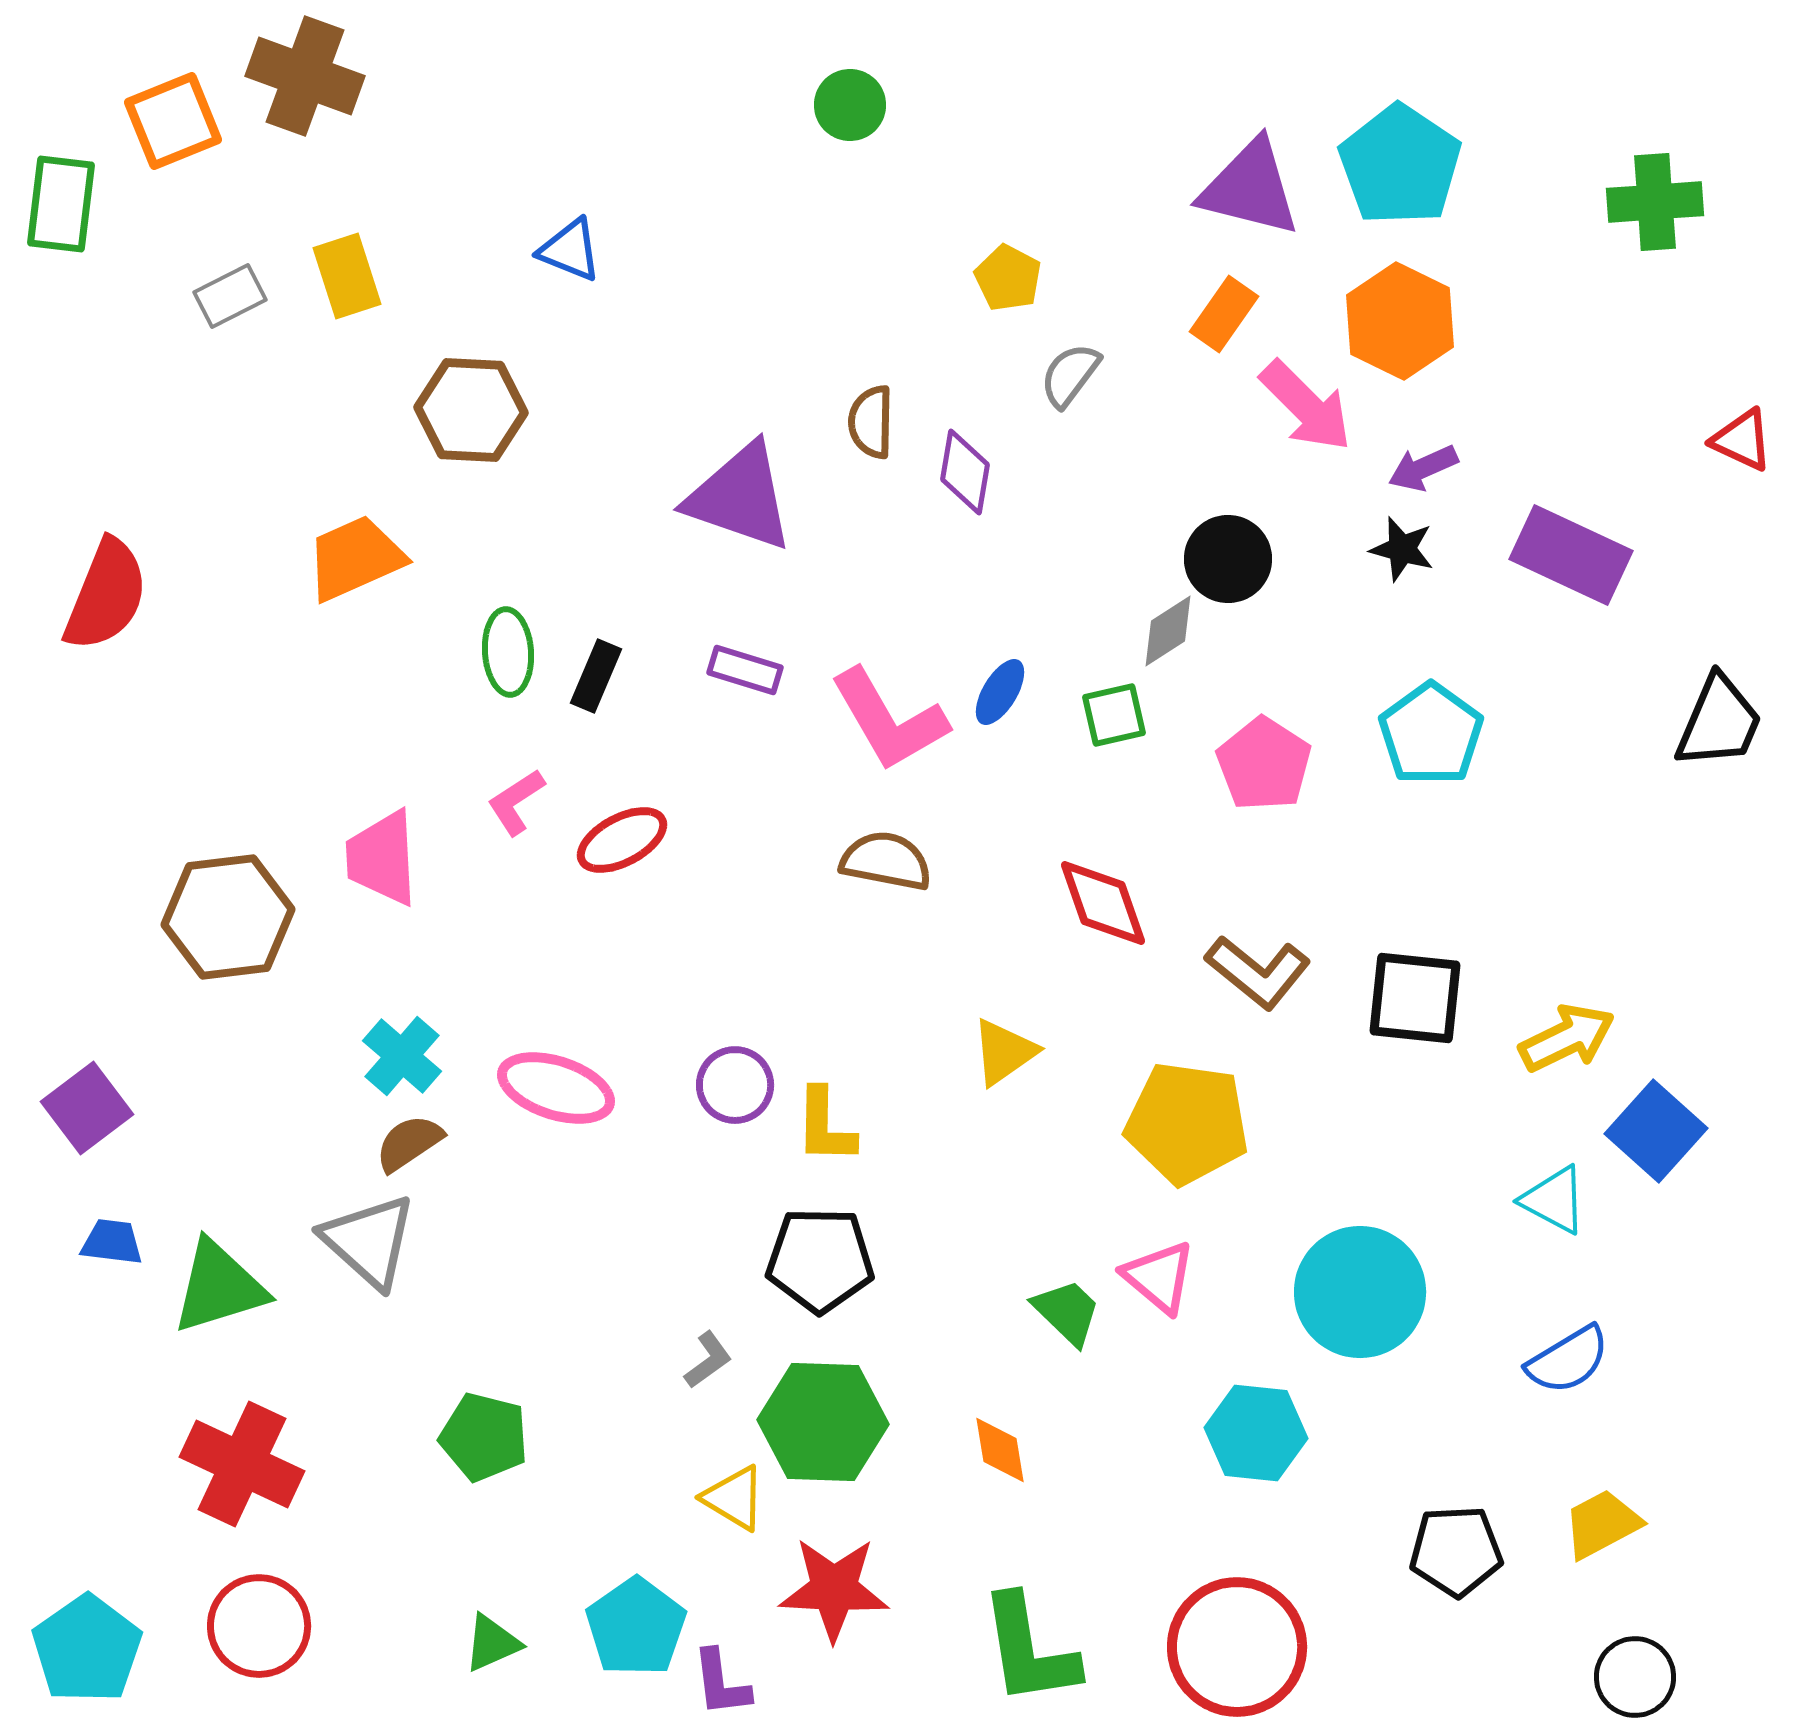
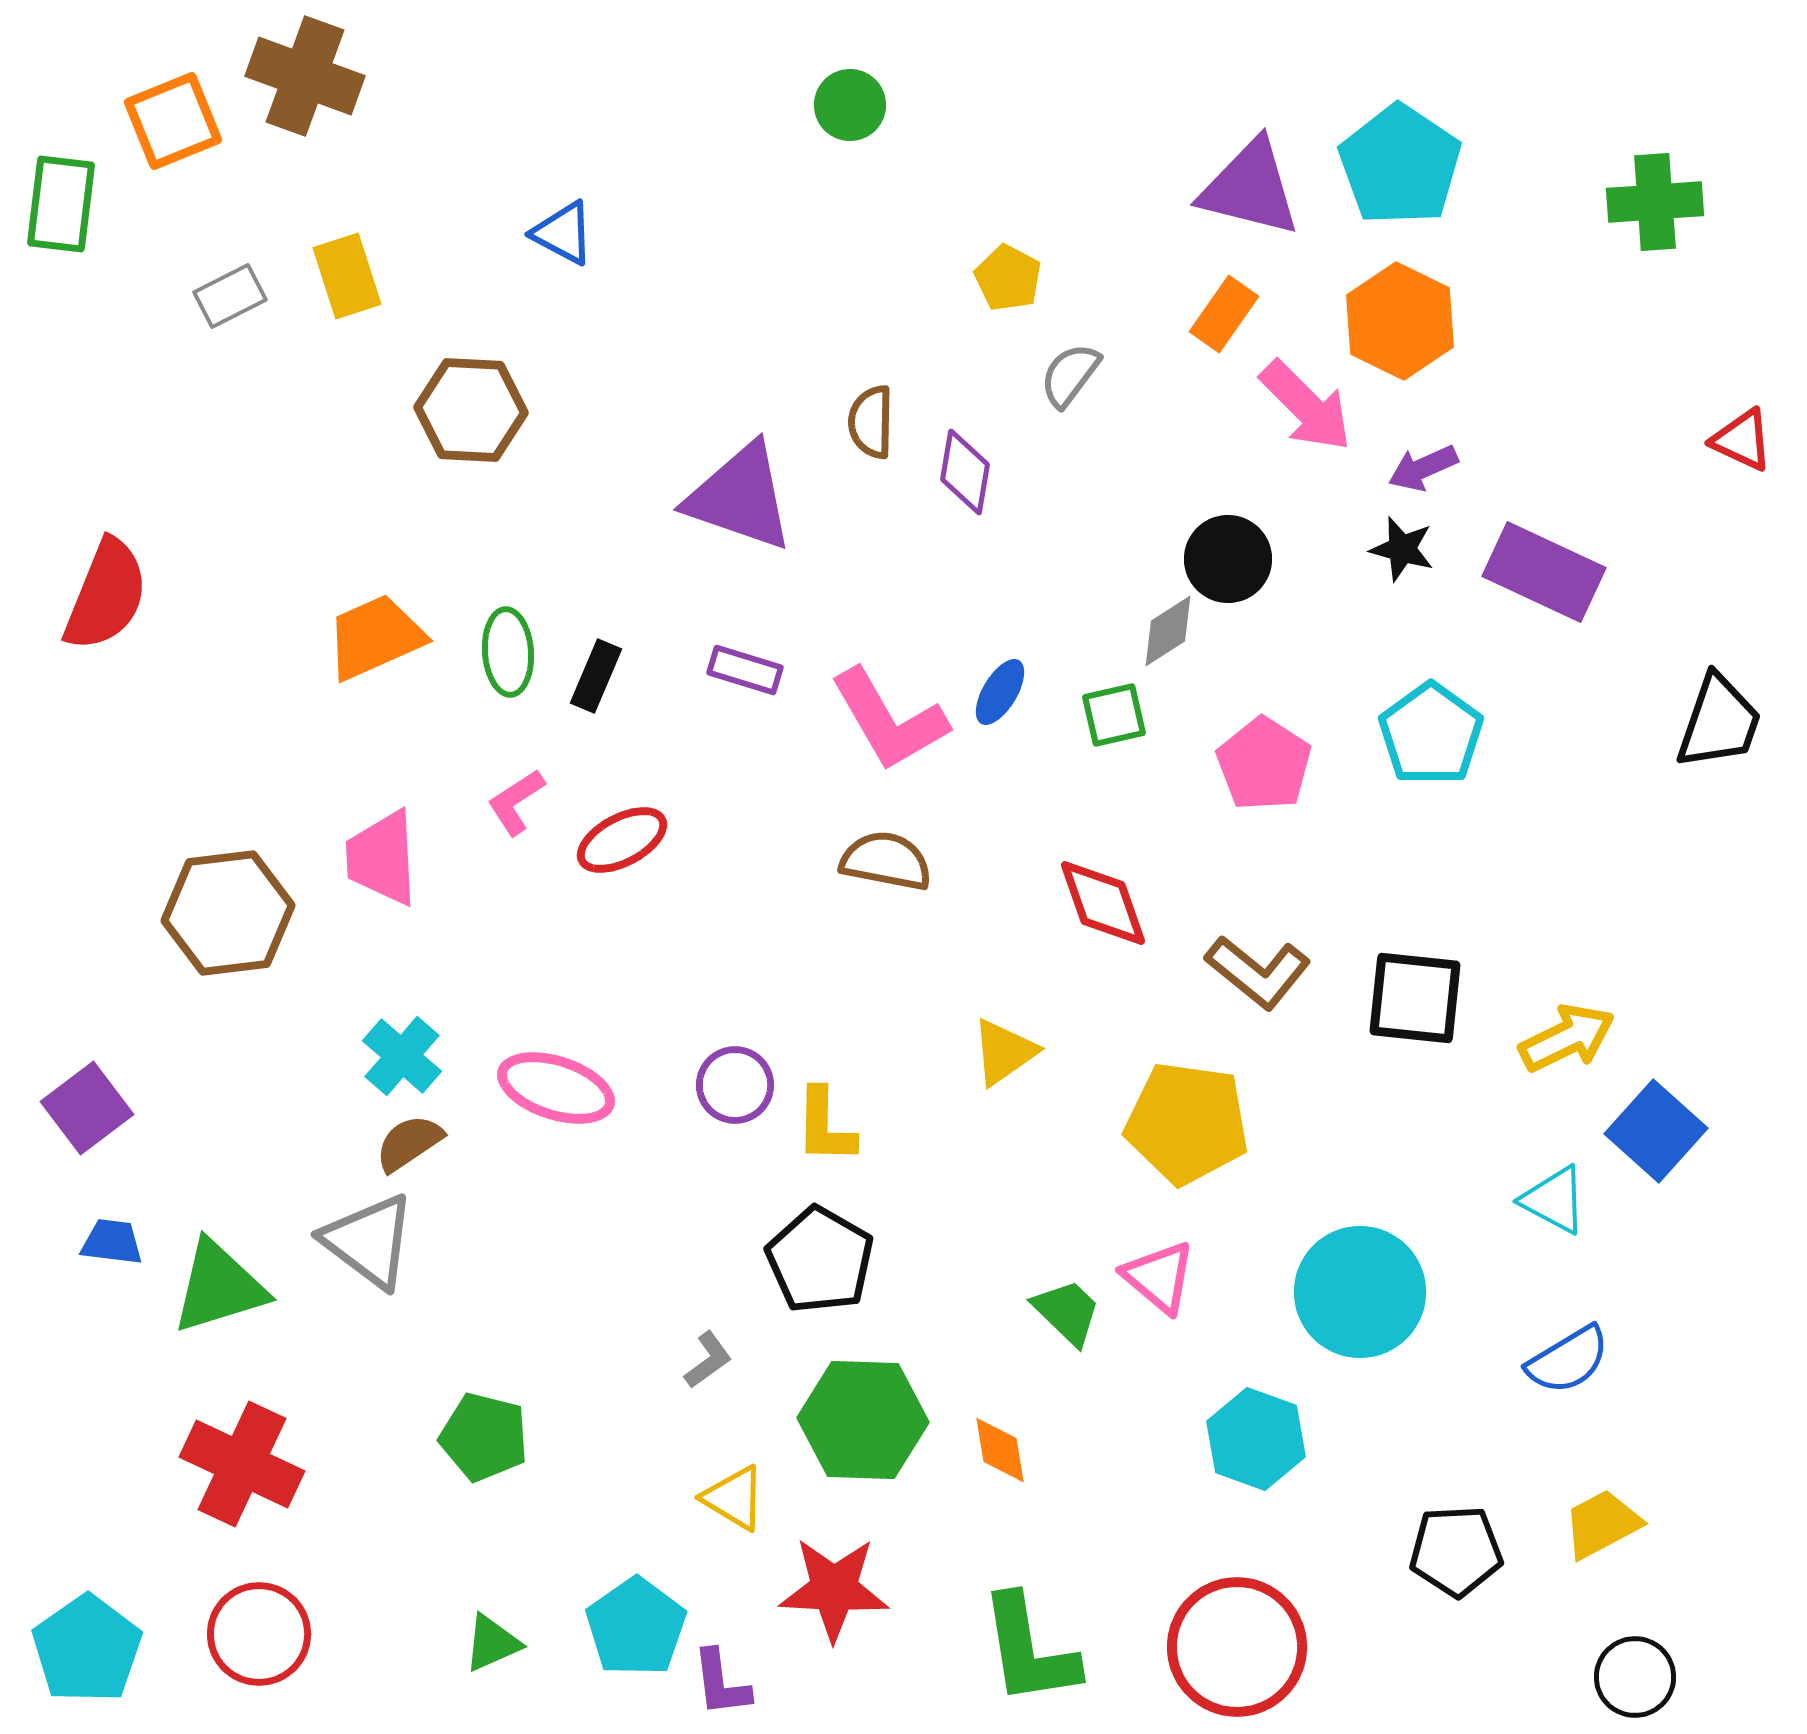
blue triangle at (570, 250): moved 7 px left, 17 px up; rotated 6 degrees clockwise
purple rectangle at (1571, 555): moved 27 px left, 17 px down
orange trapezoid at (355, 558): moved 20 px right, 79 px down
black trapezoid at (1719, 722): rotated 4 degrees counterclockwise
brown hexagon at (228, 917): moved 4 px up
gray triangle at (369, 1241): rotated 5 degrees counterclockwise
black pentagon at (820, 1260): rotated 29 degrees clockwise
green hexagon at (823, 1422): moved 40 px right, 2 px up
cyan hexagon at (1256, 1433): moved 6 px down; rotated 14 degrees clockwise
red circle at (259, 1626): moved 8 px down
